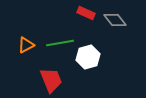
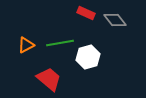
red trapezoid: moved 2 px left, 1 px up; rotated 28 degrees counterclockwise
